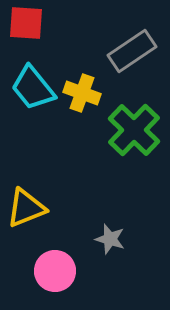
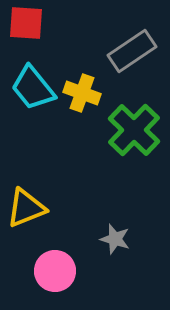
gray star: moved 5 px right
